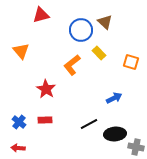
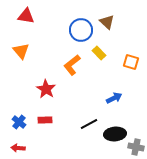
red triangle: moved 15 px left, 1 px down; rotated 24 degrees clockwise
brown triangle: moved 2 px right
